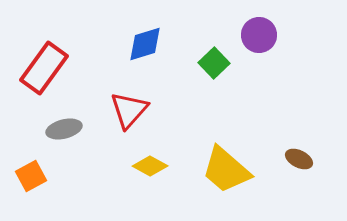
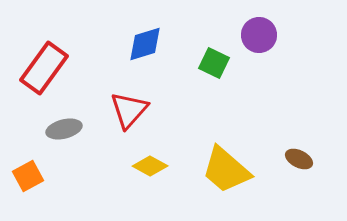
green square: rotated 20 degrees counterclockwise
orange square: moved 3 px left
